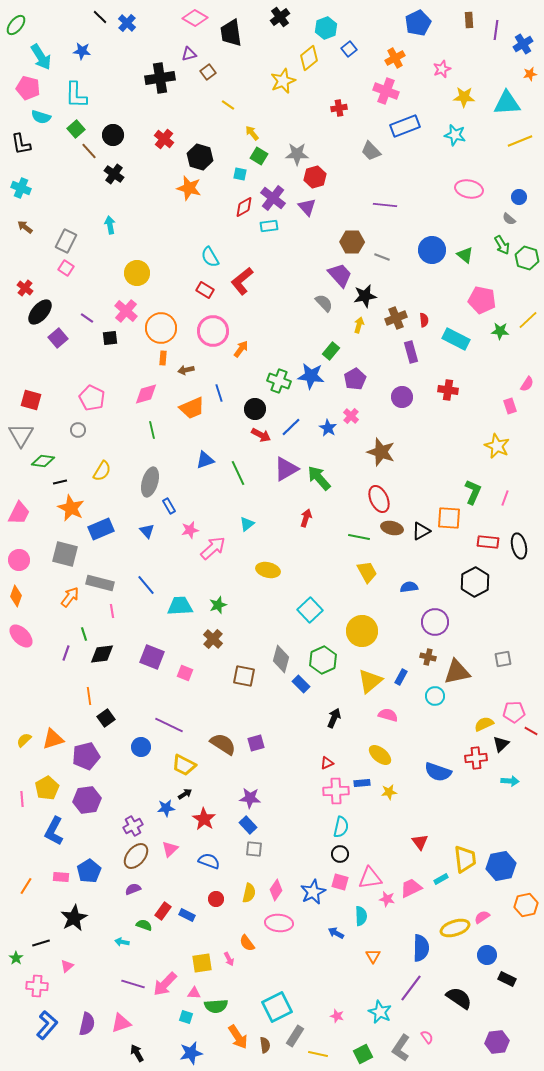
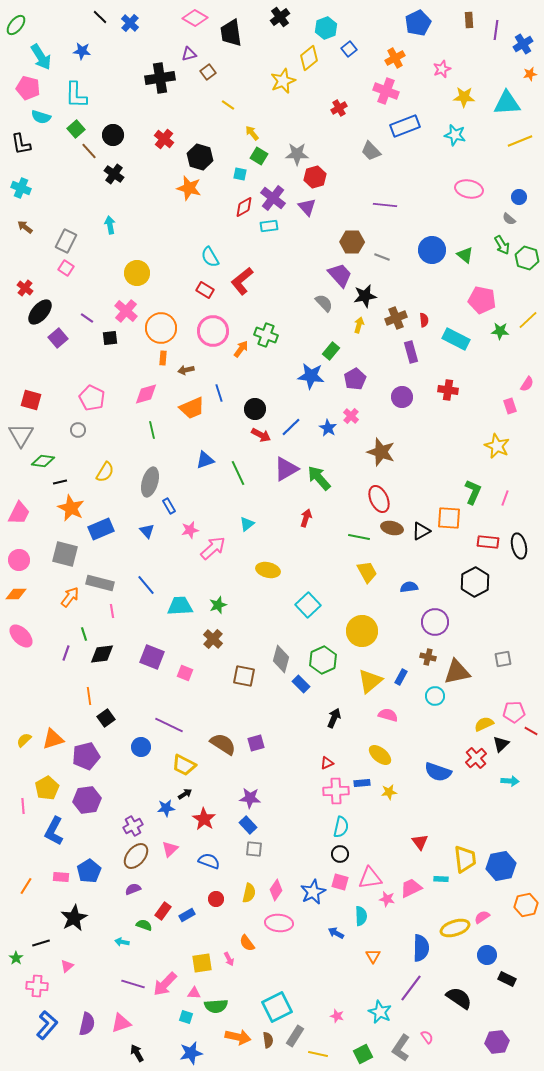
blue cross at (127, 23): moved 3 px right
red cross at (339, 108): rotated 21 degrees counterclockwise
green cross at (279, 381): moved 13 px left, 46 px up
yellow semicircle at (102, 471): moved 3 px right, 1 px down
orange diamond at (16, 596): moved 2 px up; rotated 70 degrees clockwise
cyan square at (310, 610): moved 2 px left, 5 px up
red cross at (476, 758): rotated 35 degrees counterclockwise
pink line at (22, 799): moved 1 px right, 7 px down
cyan rectangle at (441, 879): rotated 32 degrees clockwise
blue rectangle at (187, 915): rotated 56 degrees counterclockwise
orange arrow at (238, 1037): rotated 45 degrees counterclockwise
brown semicircle at (265, 1045): moved 3 px right, 5 px up
